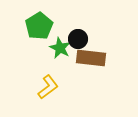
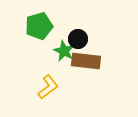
green pentagon: rotated 16 degrees clockwise
green star: moved 4 px right, 3 px down
brown rectangle: moved 5 px left, 3 px down
